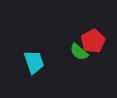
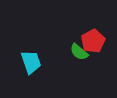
cyan trapezoid: moved 3 px left
